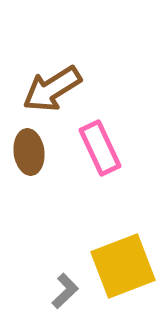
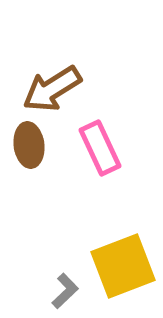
brown ellipse: moved 7 px up
